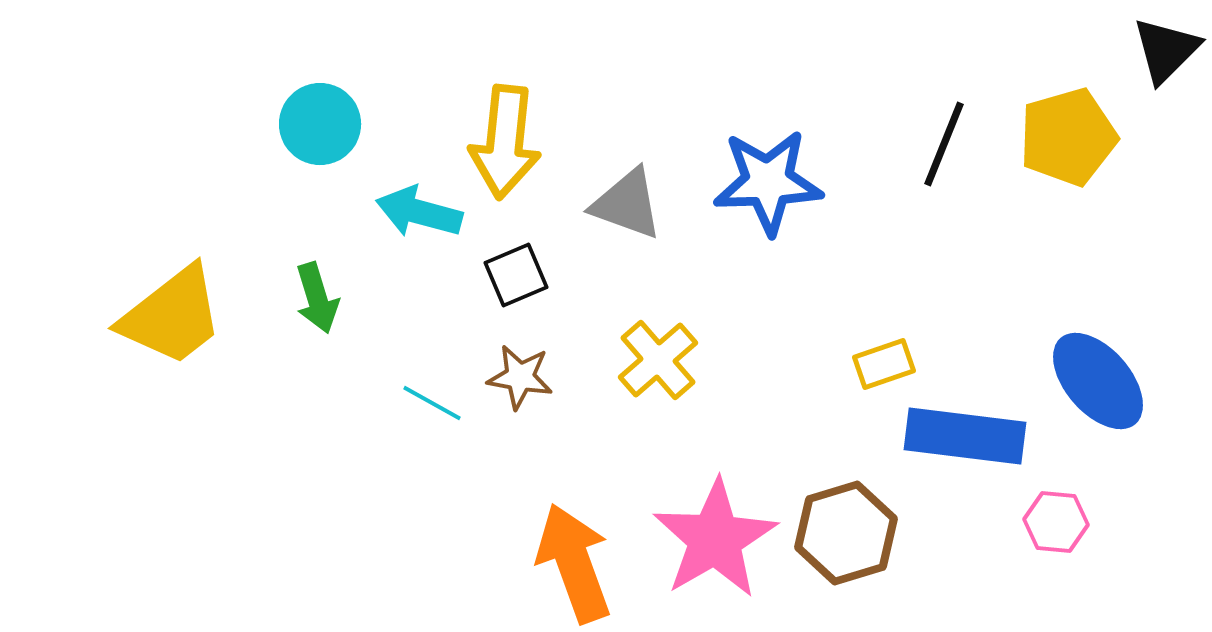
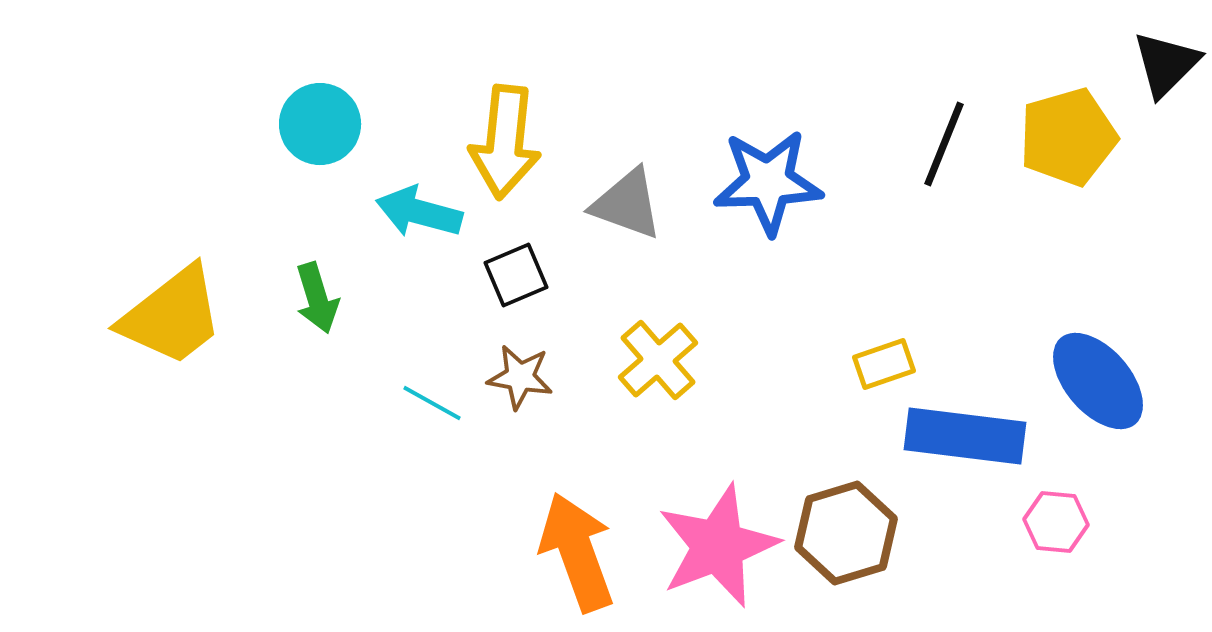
black triangle: moved 14 px down
pink star: moved 3 px right, 7 px down; rotated 9 degrees clockwise
orange arrow: moved 3 px right, 11 px up
